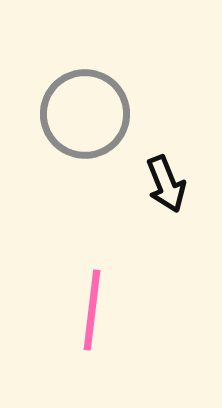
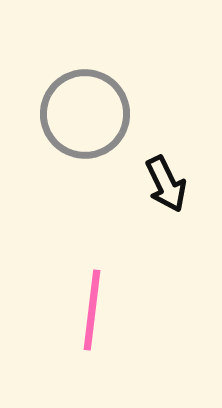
black arrow: rotated 4 degrees counterclockwise
